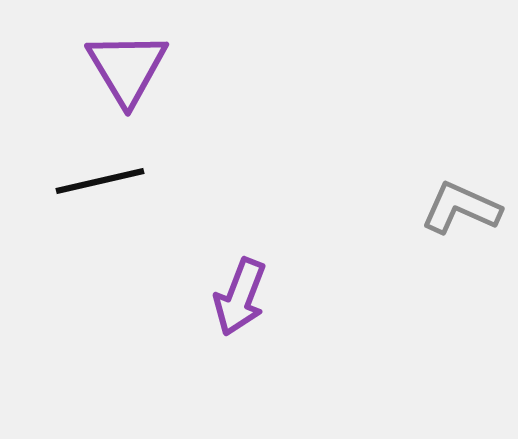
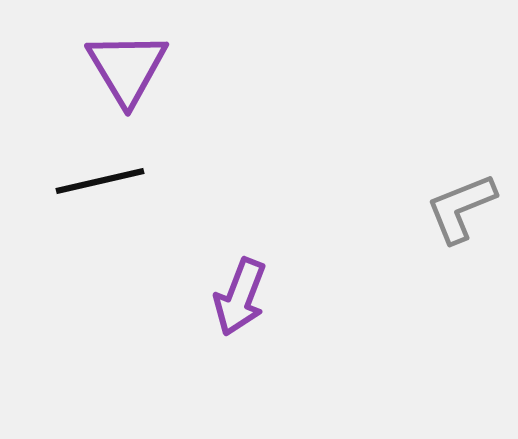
gray L-shape: rotated 46 degrees counterclockwise
